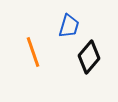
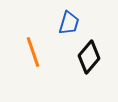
blue trapezoid: moved 3 px up
